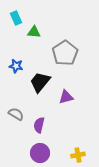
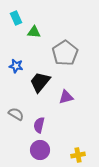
purple circle: moved 3 px up
